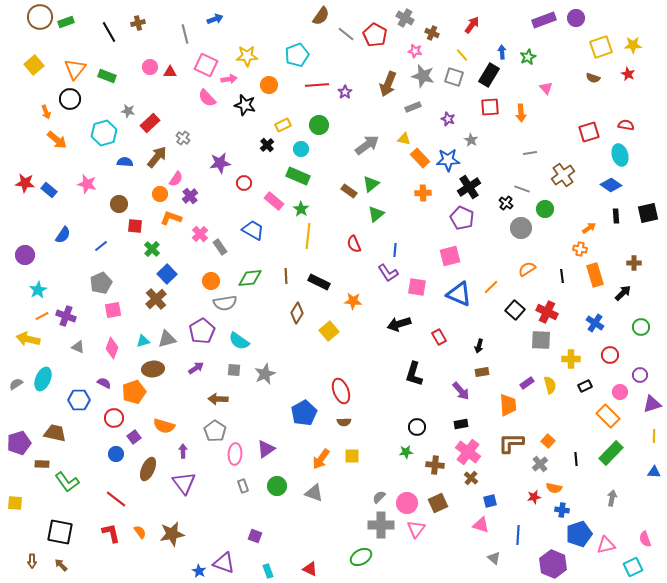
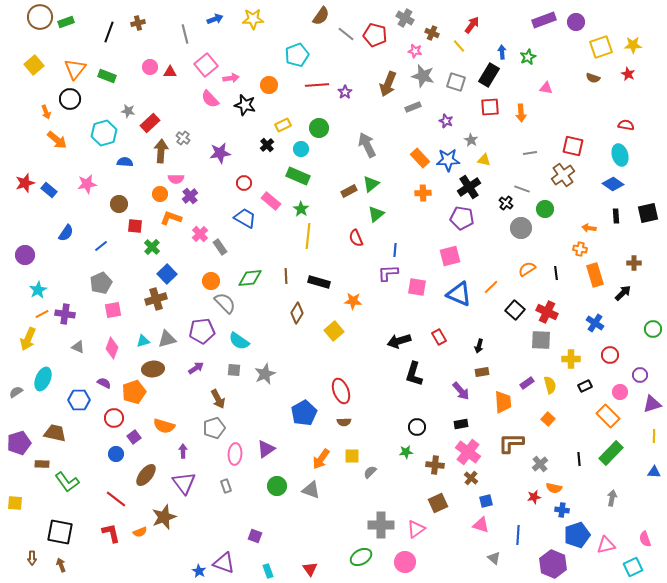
purple circle at (576, 18): moved 4 px down
black line at (109, 32): rotated 50 degrees clockwise
red pentagon at (375, 35): rotated 15 degrees counterclockwise
yellow line at (462, 55): moved 3 px left, 9 px up
yellow star at (247, 56): moved 6 px right, 37 px up
pink square at (206, 65): rotated 25 degrees clockwise
gray square at (454, 77): moved 2 px right, 5 px down
pink arrow at (229, 79): moved 2 px right, 1 px up
pink triangle at (546, 88): rotated 40 degrees counterclockwise
pink semicircle at (207, 98): moved 3 px right, 1 px down
purple star at (448, 119): moved 2 px left, 2 px down
green circle at (319, 125): moved 3 px down
red square at (589, 132): moved 16 px left, 14 px down; rotated 30 degrees clockwise
yellow triangle at (404, 139): moved 80 px right, 21 px down
gray arrow at (367, 145): rotated 80 degrees counterclockwise
brown arrow at (157, 157): moved 4 px right, 6 px up; rotated 35 degrees counterclockwise
purple star at (220, 163): moved 10 px up
pink semicircle at (176, 179): rotated 56 degrees clockwise
red star at (25, 183): rotated 24 degrees counterclockwise
pink star at (87, 184): rotated 24 degrees counterclockwise
blue diamond at (611, 185): moved 2 px right, 1 px up
brown rectangle at (349, 191): rotated 63 degrees counterclockwise
pink rectangle at (274, 201): moved 3 px left
purple pentagon at (462, 218): rotated 15 degrees counterclockwise
orange arrow at (589, 228): rotated 136 degrees counterclockwise
blue trapezoid at (253, 230): moved 8 px left, 12 px up
blue semicircle at (63, 235): moved 3 px right, 2 px up
red semicircle at (354, 244): moved 2 px right, 6 px up
green cross at (152, 249): moved 2 px up
purple L-shape at (388, 273): rotated 120 degrees clockwise
black line at (562, 276): moved 6 px left, 3 px up
black rectangle at (319, 282): rotated 10 degrees counterclockwise
brown cross at (156, 299): rotated 25 degrees clockwise
gray semicircle at (225, 303): rotated 125 degrees counterclockwise
orange line at (42, 316): moved 2 px up
purple cross at (66, 316): moved 1 px left, 2 px up; rotated 12 degrees counterclockwise
black arrow at (399, 324): moved 17 px down
green circle at (641, 327): moved 12 px right, 2 px down
purple pentagon at (202, 331): rotated 25 degrees clockwise
yellow square at (329, 331): moved 5 px right
yellow arrow at (28, 339): rotated 80 degrees counterclockwise
gray semicircle at (16, 384): moved 8 px down
brown arrow at (218, 399): rotated 120 degrees counterclockwise
orange trapezoid at (508, 405): moved 5 px left, 3 px up
gray pentagon at (215, 431): moved 1 px left, 3 px up; rotated 20 degrees clockwise
orange square at (548, 441): moved 22 px up
black line at (576, 459): moved 3 px right
brown ellipse at (148, 469): moved 2 px left, 6 px down; rotated 15 degrees clockwise
gray rectangle at (243, 486): moved 17 px left
gray triangle at (314, 493): moved 3 px left, 3 px up
gray semicircle at (379, 497): moved 9 px left, 25 px up
blue square at (490, 501): moved 4 px left
pink circle at (407, 503): moved 2 px left, 59 px down
pink triangle at (416, 529): rotated 18 degrees clockwise
orange semicircle at (140, 532): rotated 104 degrees clockwise
brown star at (172, 534): moved 8 px left, 17 px up; rotated 10 degrees counterclockwise
blue pentagon at (579, 534): moved 2 px left, 1 px down
brown arrow at (32, 561): moved 3 px up
brown arrow at (61, 565): rotated 24 degrees clockwise
red triangle at (310, 569): rotated 28 degrees clockwise
